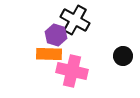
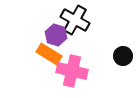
orange rectangle: rotated 30 degrees clockwise
